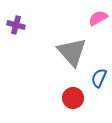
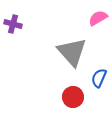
purple cross: moved 3 px left, 1 px up
red circle: moved 1 px up
